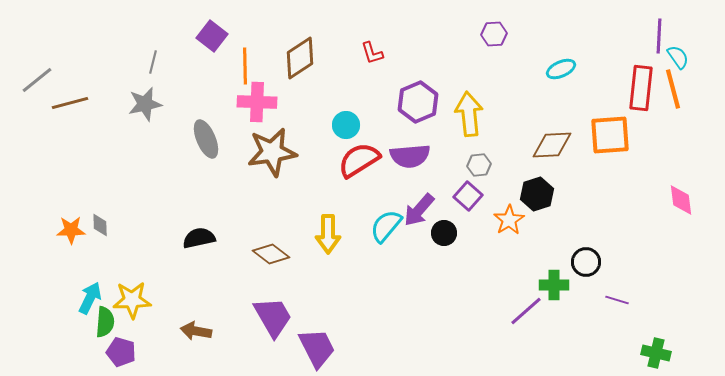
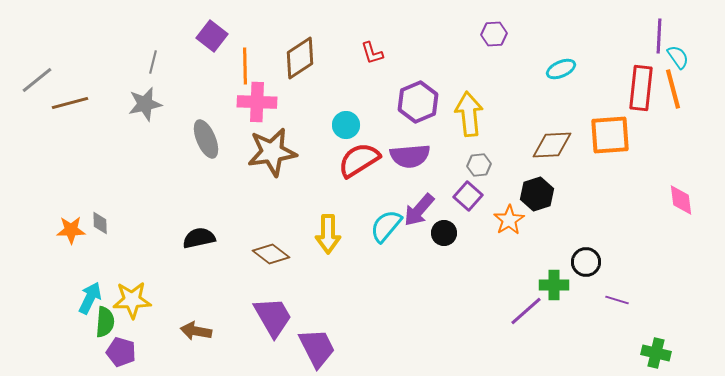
gray diamond at (100, 225): moved 2 px up
